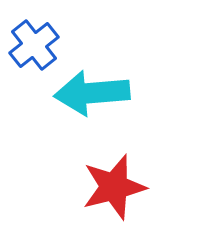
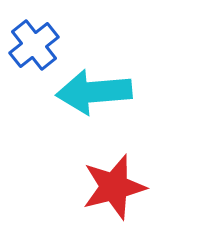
cyan arrow: moved 2 px right, 1 px up
